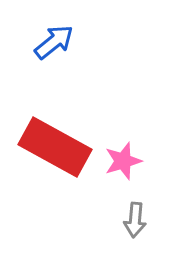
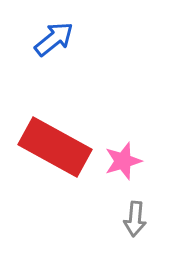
blue arrow: moved 3 px up
gray arrow: moved 1 px up
